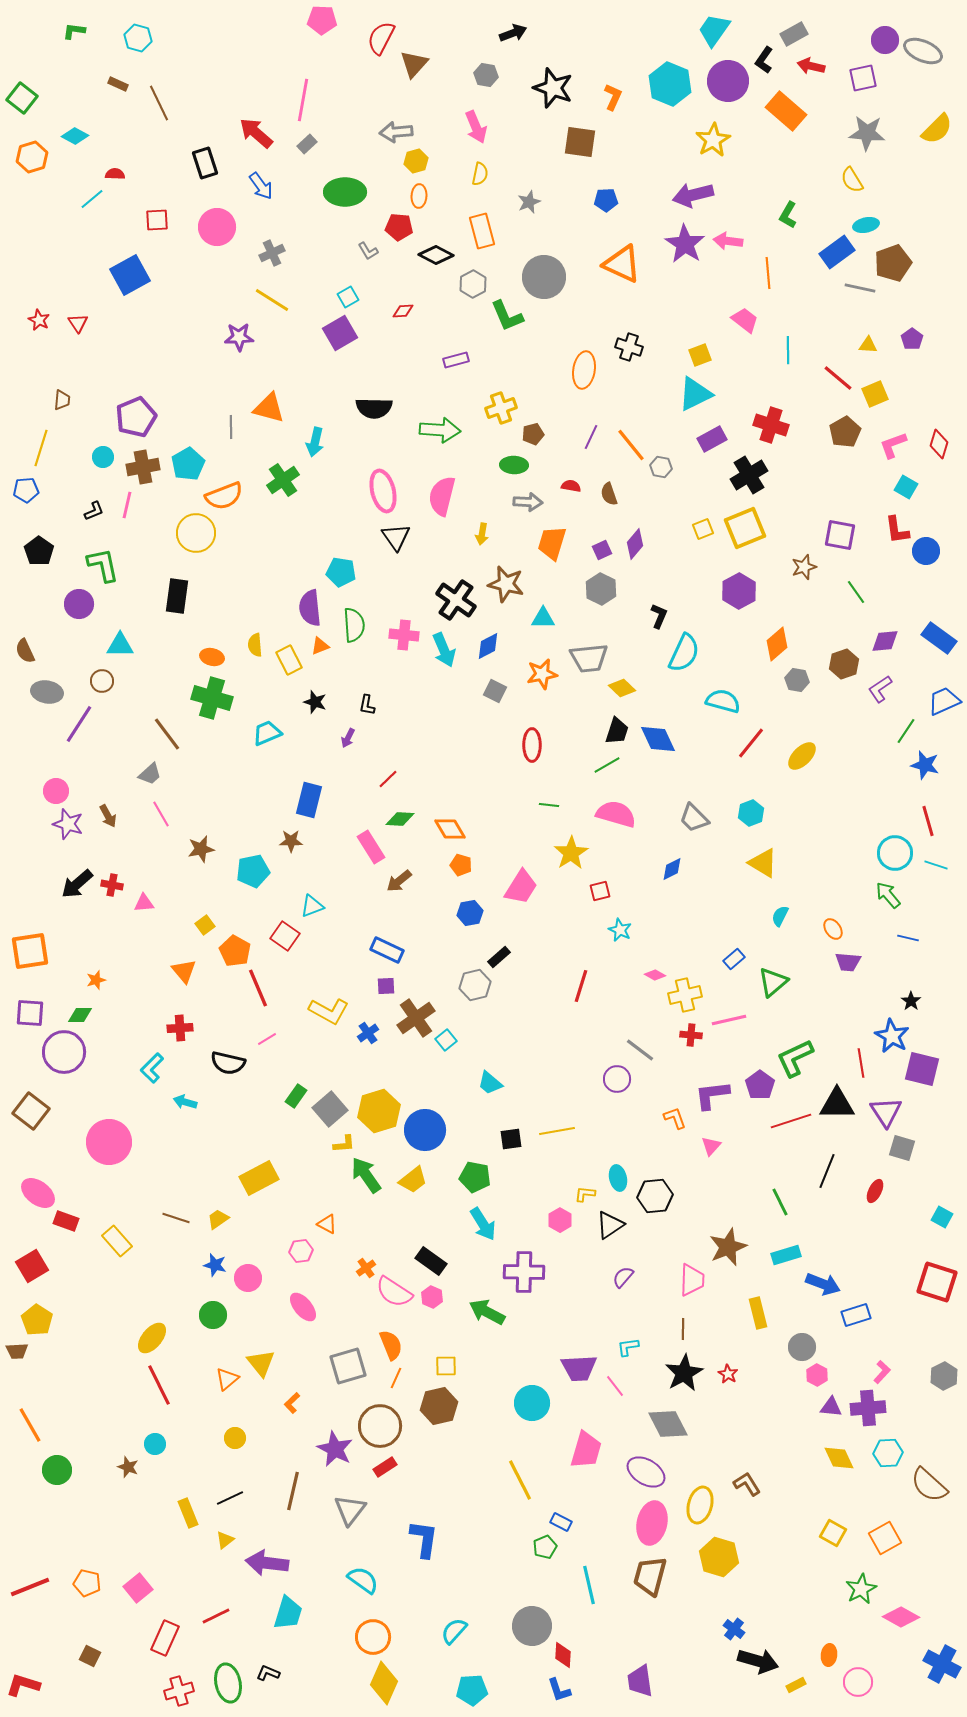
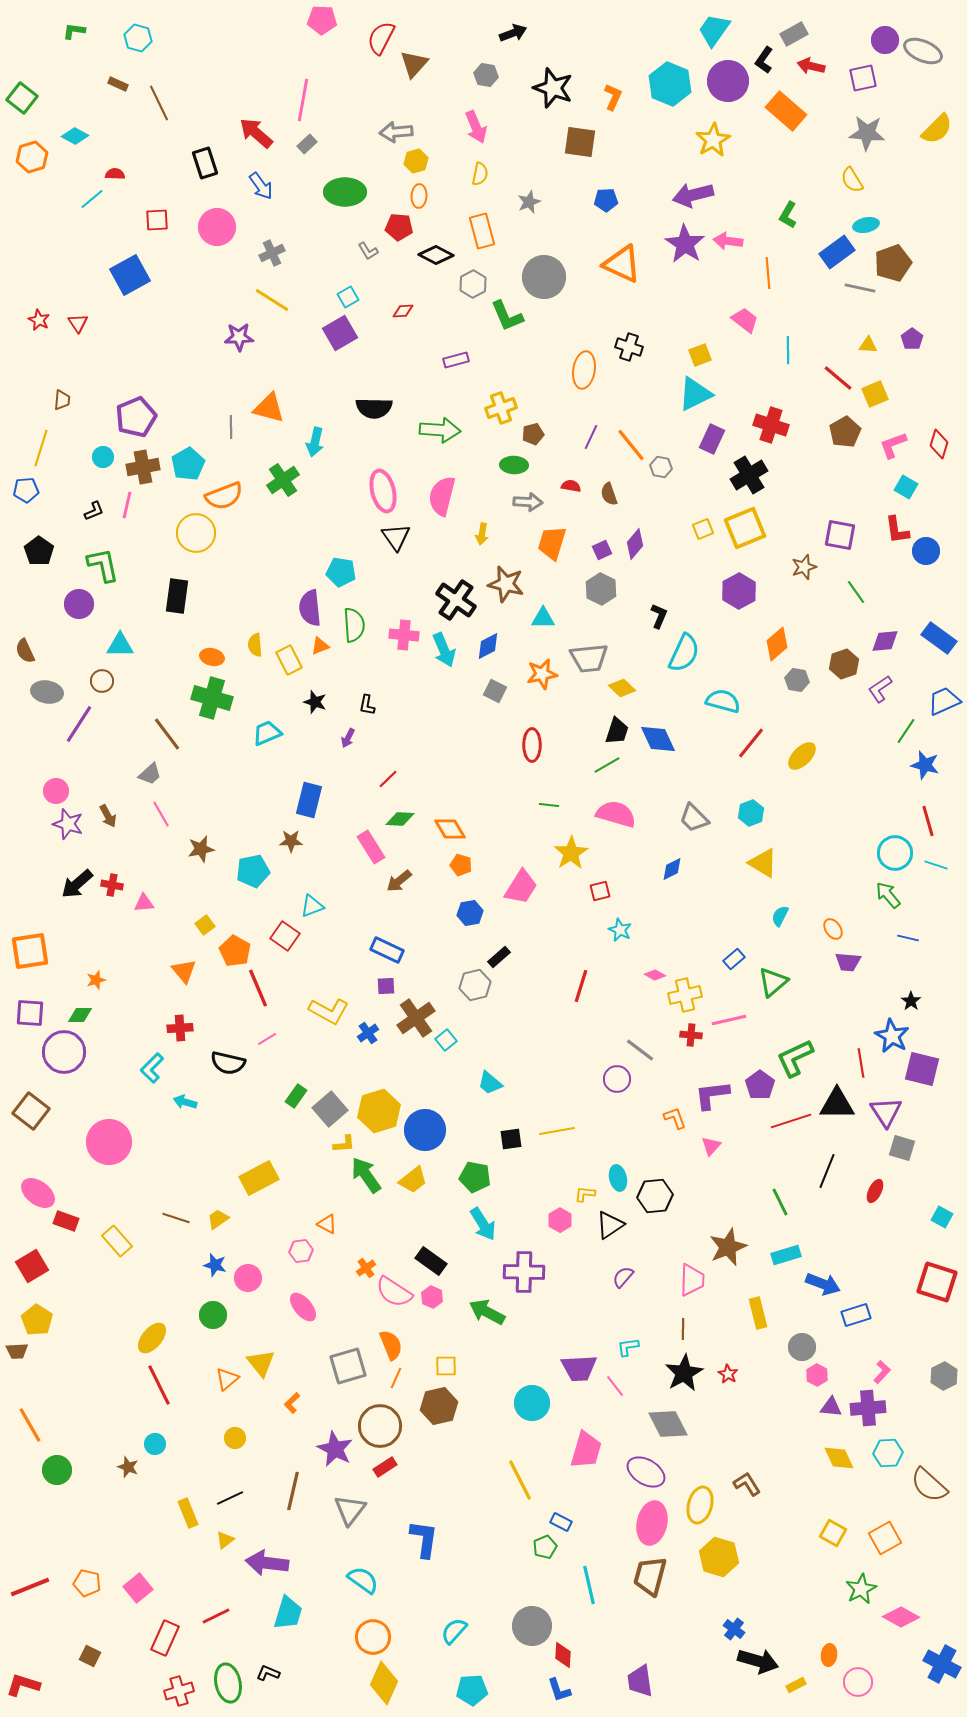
purple rectangle at (712, 439): rotated 36 degrees counterclockwise
